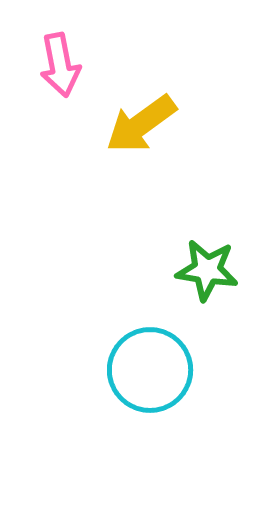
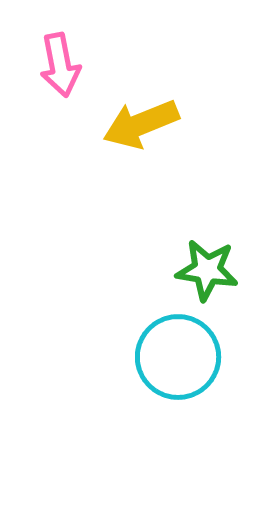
yellow arrow: rotated 14 degrees clockwise
cyan circle: moved 28 px right, 13 px up
